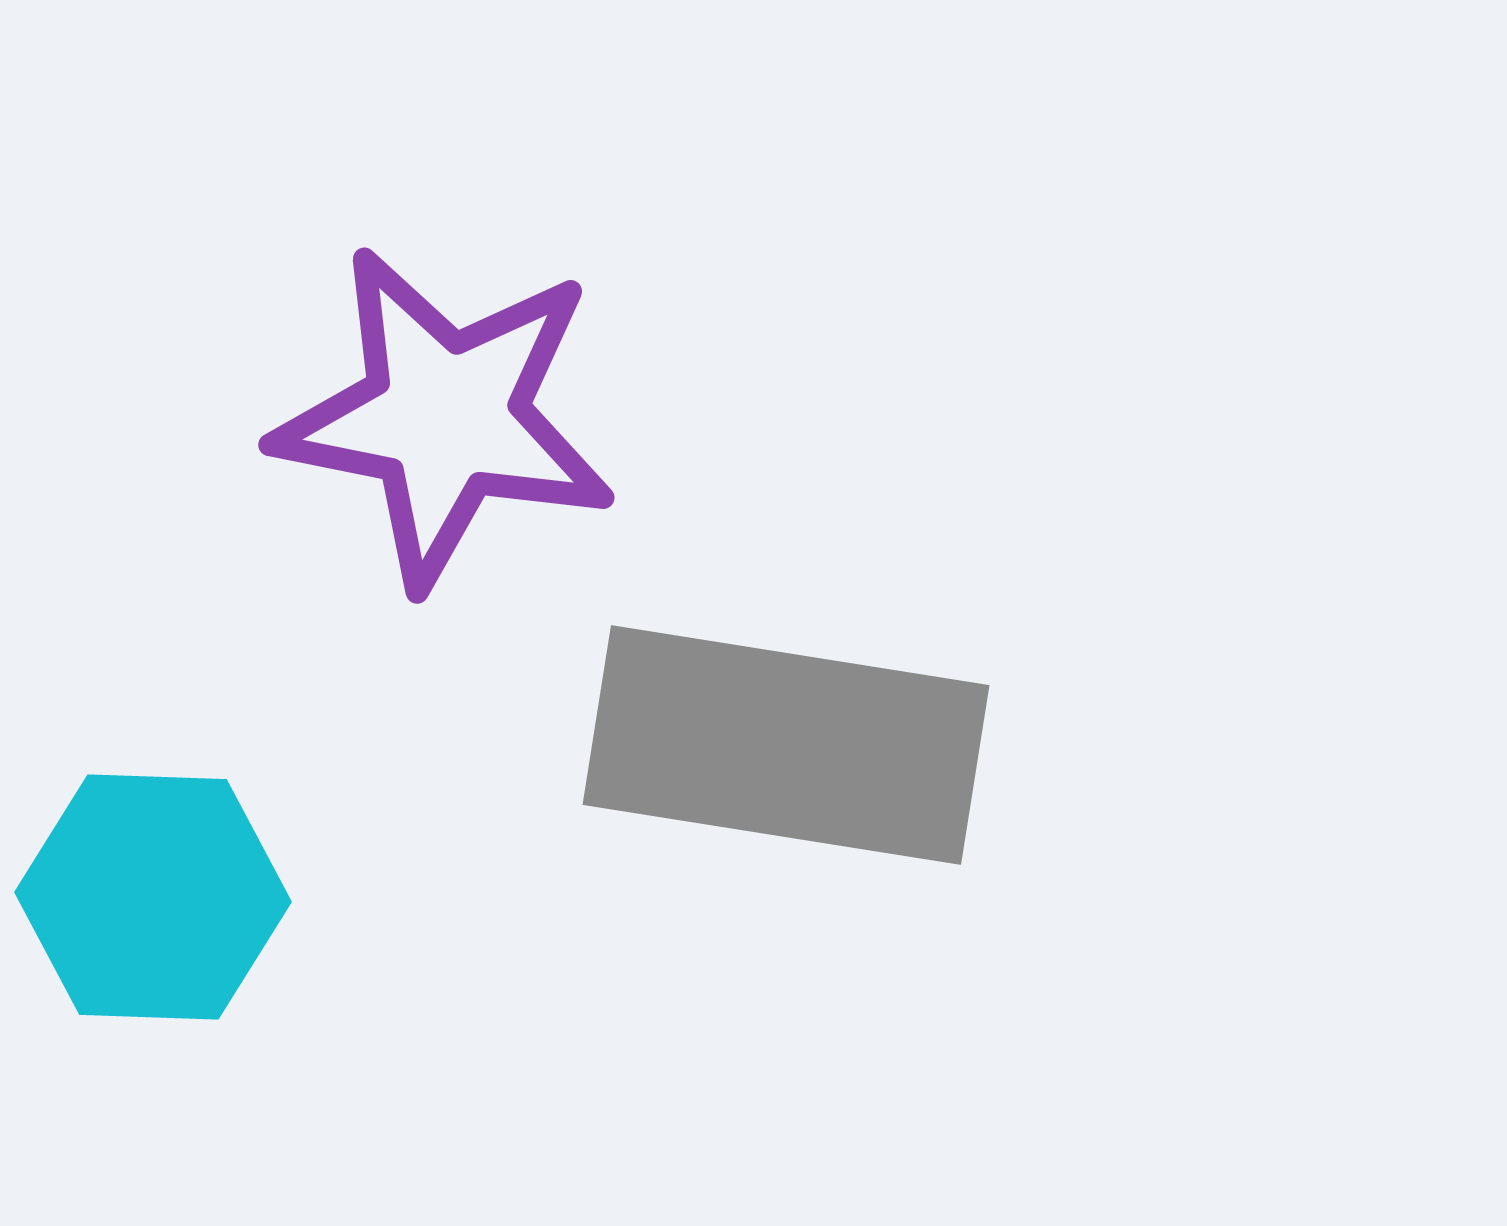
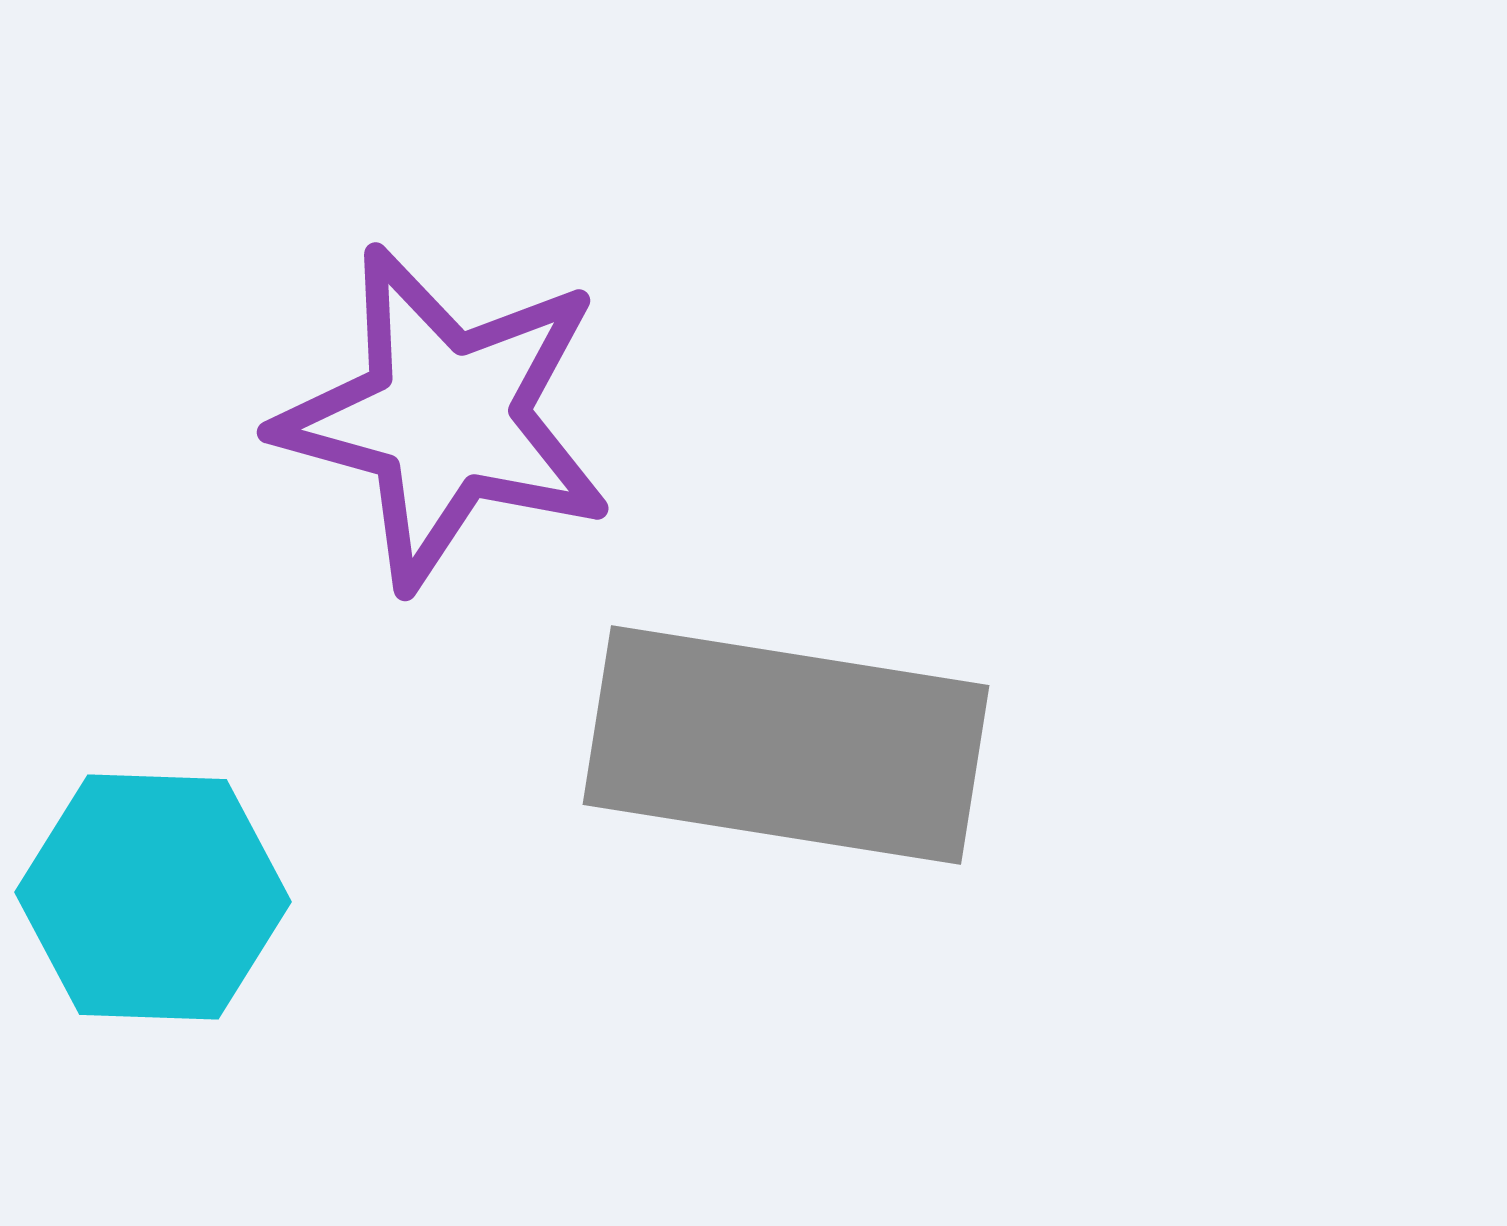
purple star: rotated 4 degrees clockwise
